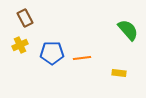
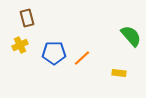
brown rectangle: moved 2 px right; rotated 12 degrees clockwise
green semicircle: moved 3 px right, 6 px down
blue pentagon: moved 2 px right
orange line: rotated 36 degrees counterclockwise
